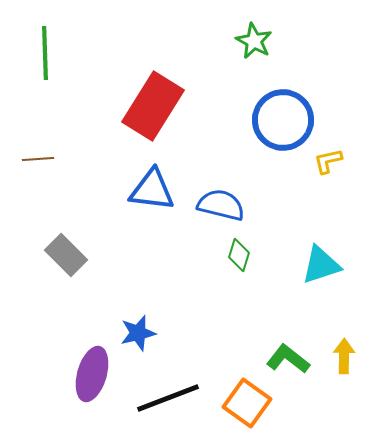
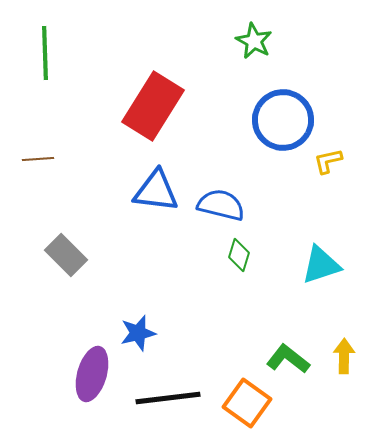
blue triangle: moved 4 px right, 1 px down
black line: rotated 14 degrees clockwise
